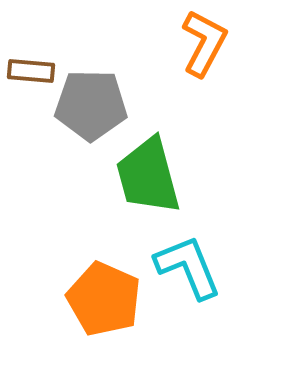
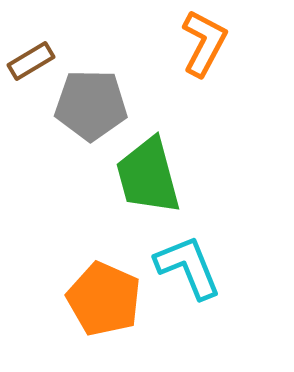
brown rectangle: moved 10 px up; rotated 36 degrees counterclockwise
